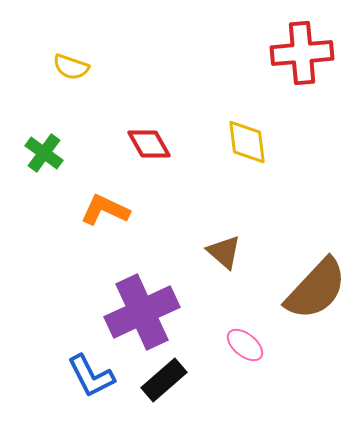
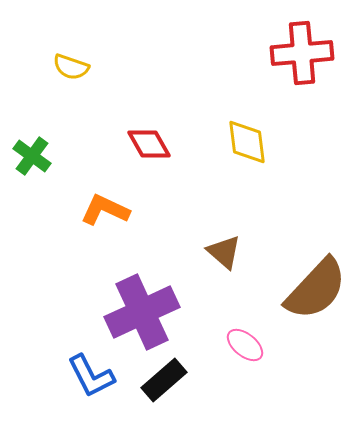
green cross: moved 12 px left, 3 px down
